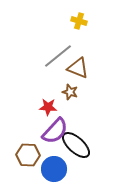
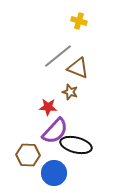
black ellipse: rotated 28 degrees counterclockwise
blue circle: moved 4 px down
